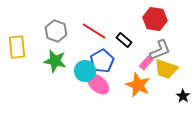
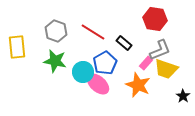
red line: moved 1 px left, 1 px down
black rectangle: moved 3 px down
blue pentagon: moved 3 px right, 2 px down
cyan circle: moved 2 px left, 1 px down
